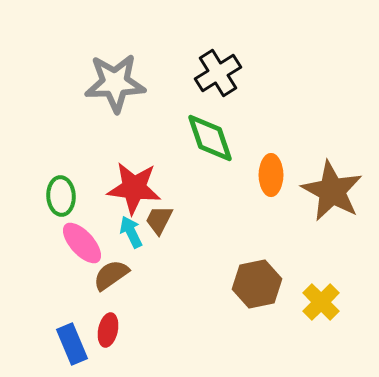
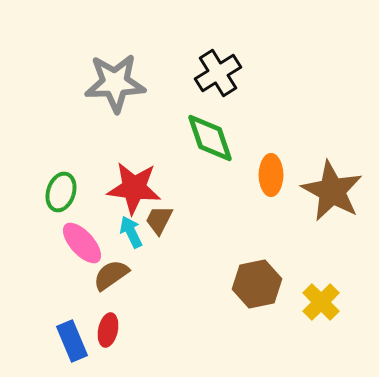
green ellipse: moved 4 px up; rotated 21 degrees clockwise
blue rectangle: moved 3 px up
